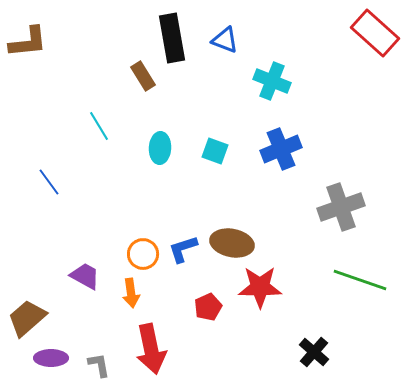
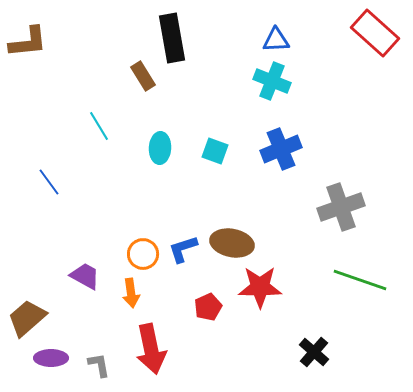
blue triangle: moved 51 px right; rotated 24 degrees counterclockwise
